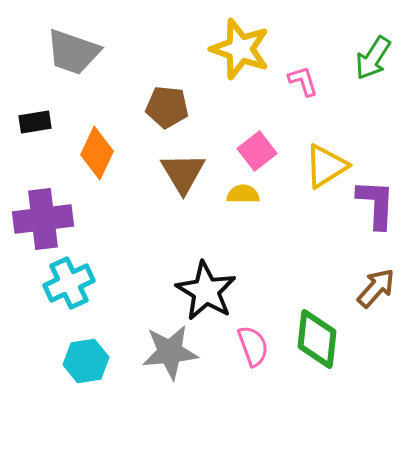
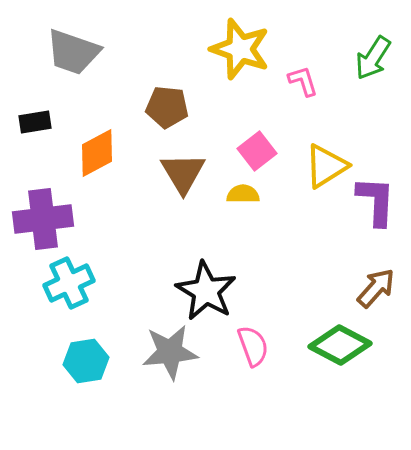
orange diamond: rotated 36 degrees clockwise
purple L-shape: moved 3 px up
green diamond: moved 23 px right, 6 px down; rotated 68 degrees counterclockwise
